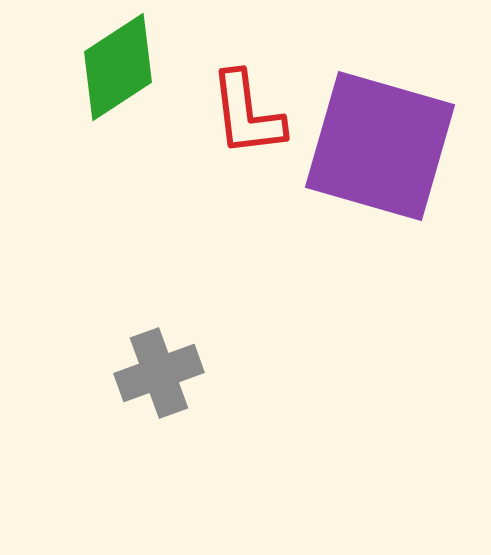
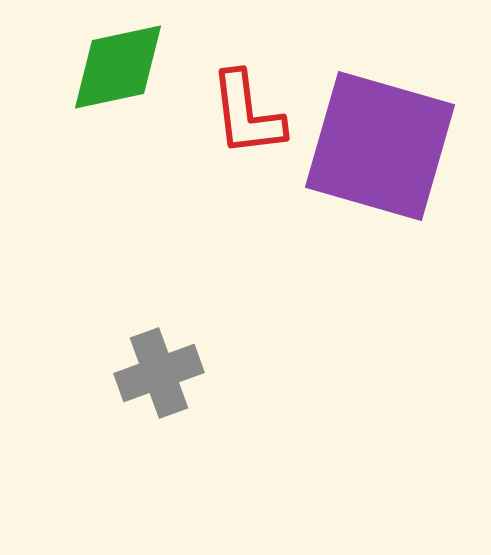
green diamond: rotated 21 degrees clockwise
